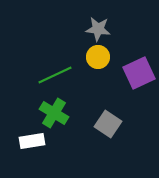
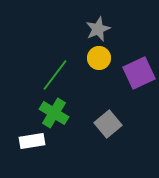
gray star: rotated 30 degrees counterclockwise
yellow circle: moved 1 px right, 1 px down
green line: rotated 28 degrees counterclockwise
gray square: rotated 16 degrees clockwise
